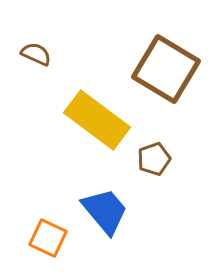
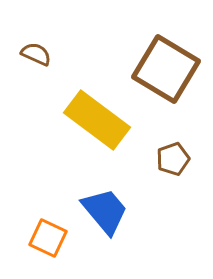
brown pentagon: moved 19 px right
